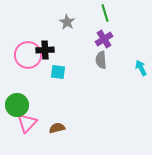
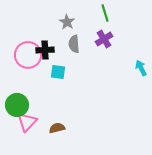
gray semicircle: moved 27 px left, 16 px up
pink triangle: moved 1 px up
